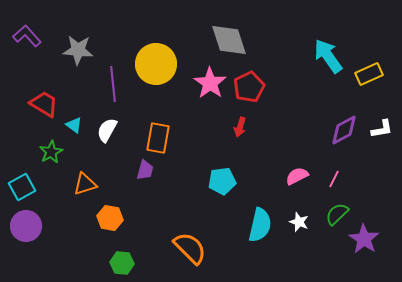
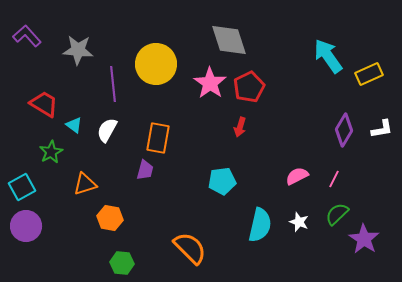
purple diamond: rotated 32 degrees counterclockwise
